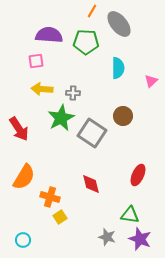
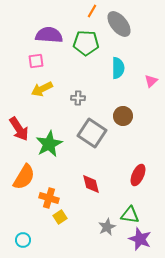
green pentagon: moved 1 px down
yellow arrow: rotated 30 degrees counterclockwise
gray cross: moved 5 px right, 5 px down
green star: moved 12 px left, 26 px down
orange cross: moved 1 px left, 1 px down
gray star: moved 10 px up; rotated 30 degrees clockwise
